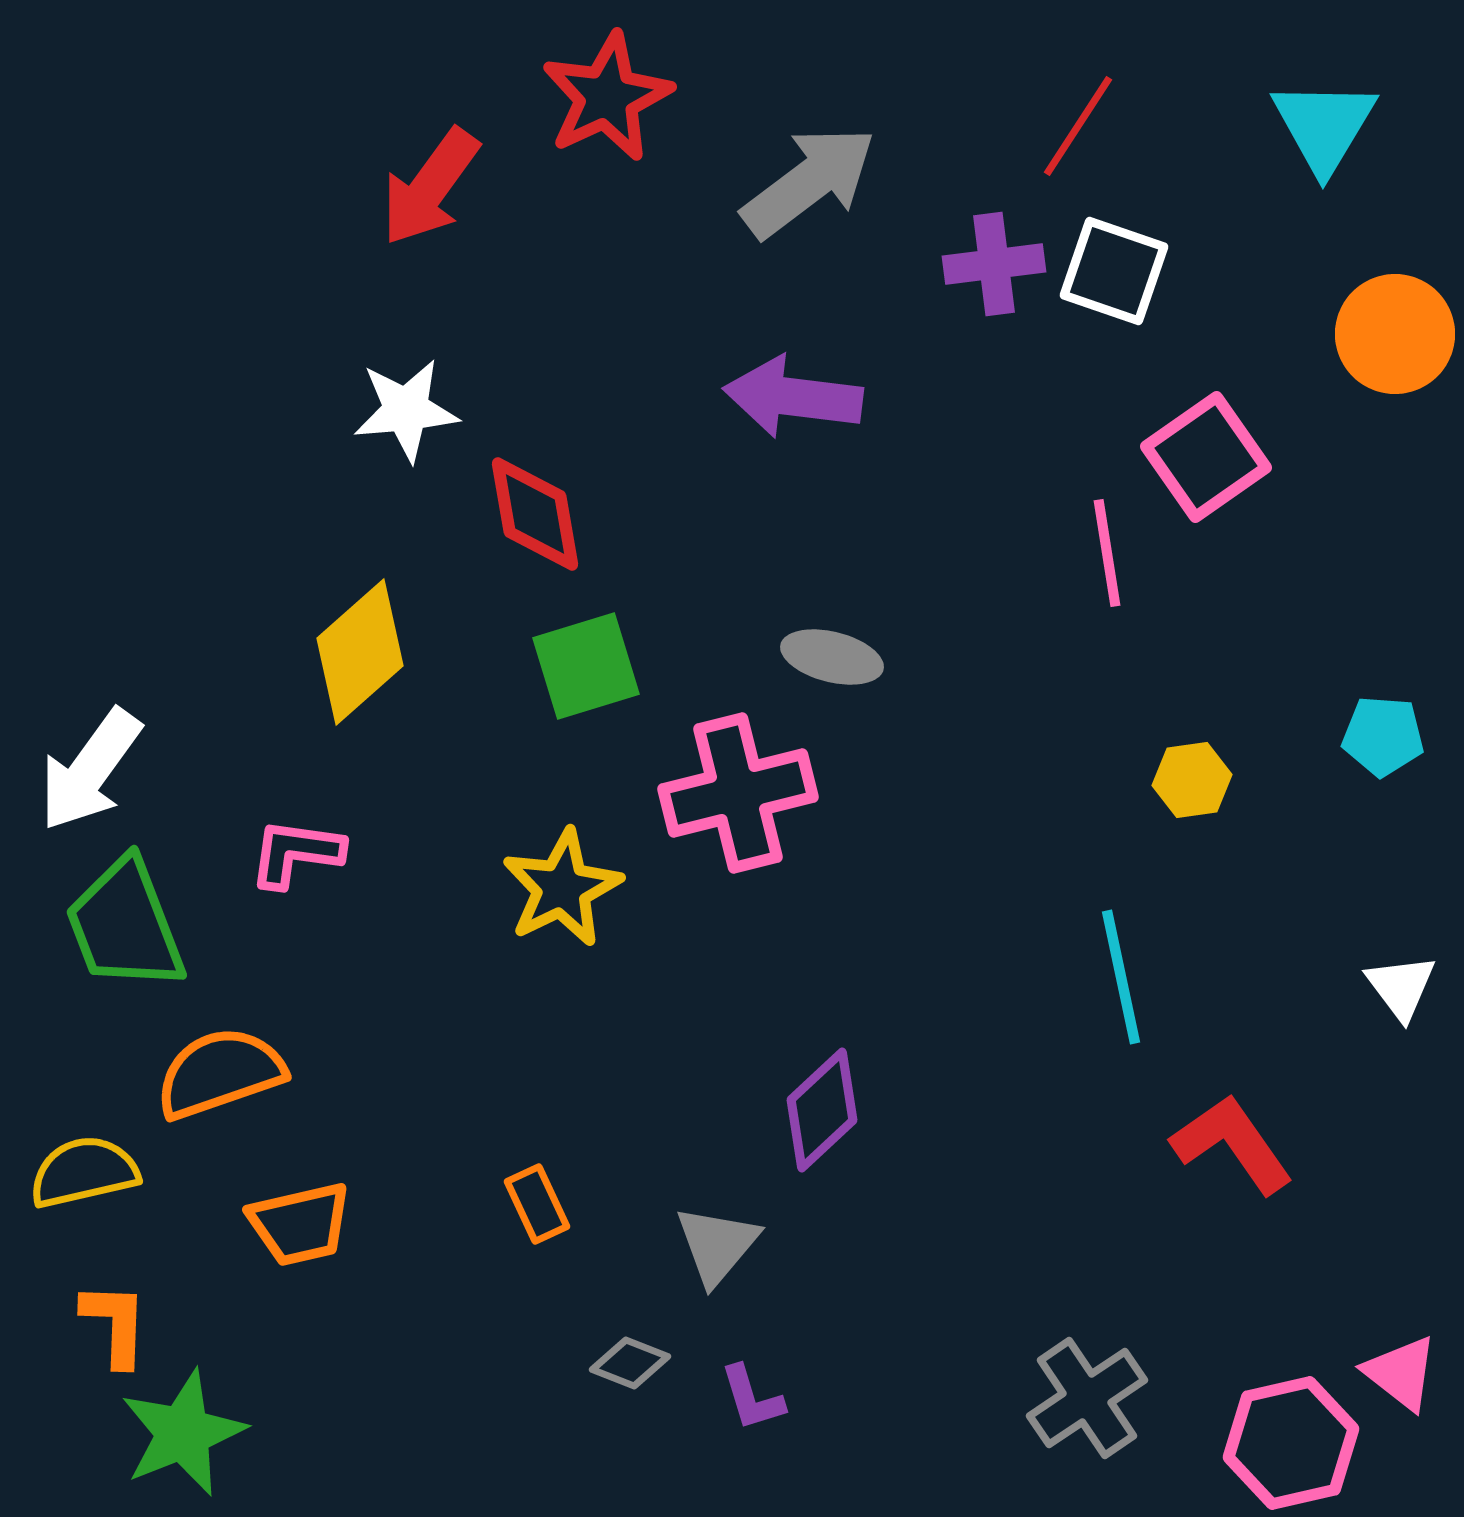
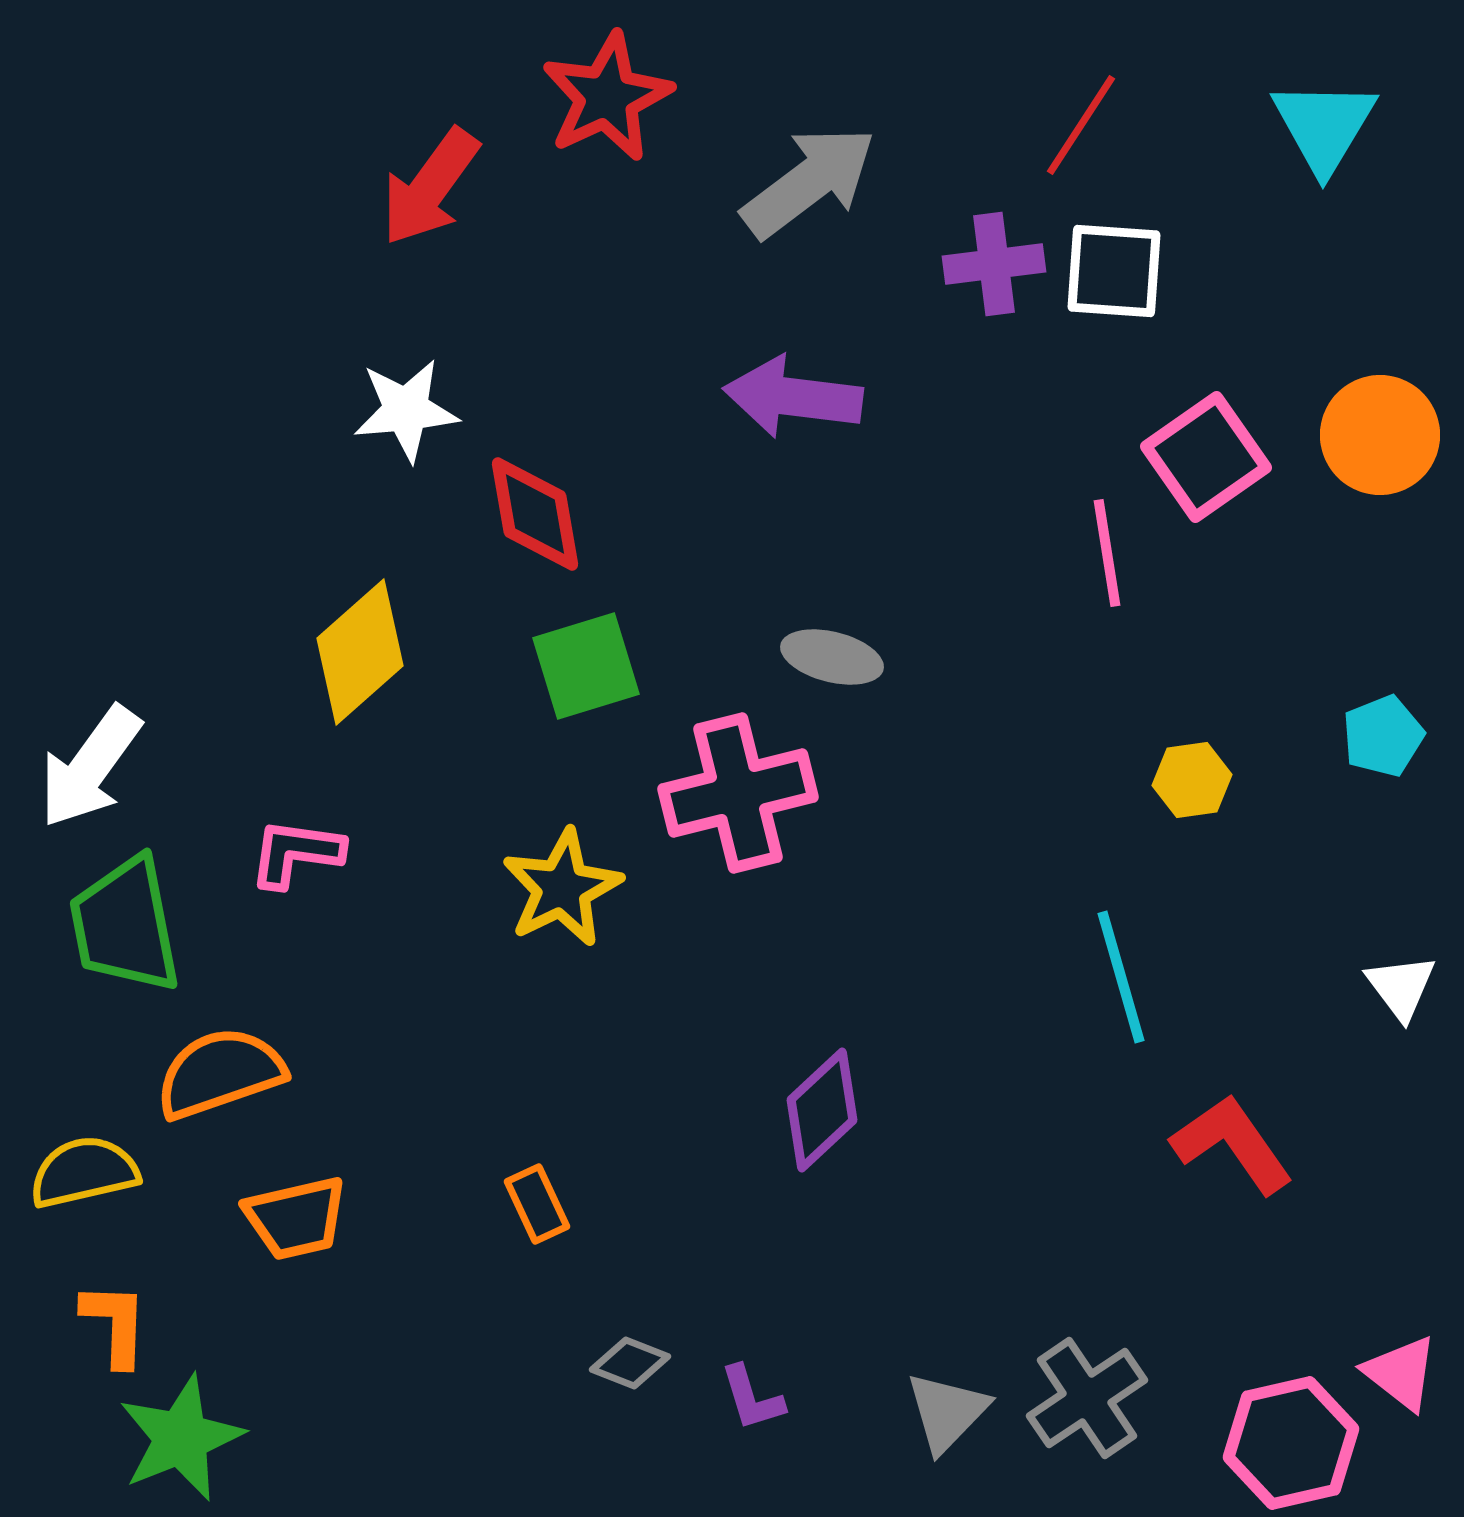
red line: moved 3 px right, 1 px up
white square: rotated 15 degrees counterclockwise
orange circle: moved 15 px left, 101 px down
cyan pentagon: rotated 26 degrees counterclockwise
white arrow: moved 3 px up
green trapezoid: rotated 10 degrees clockwise
cyan line: rotated 4 degrees counterclockwise
orange trapezoid: moved 4 px left, 6 px up
gray triangle: moved 230 px right, 167 px down; rotated 4 degrees clockwise
green star: moved 2 px left, 5 px down
